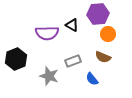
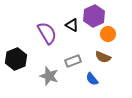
purple hexagon: moved 4 px left, 2 px down; rotated 20 degrees counterclockwise
purple semicircle: rotated 120 degrees counterclockwise
